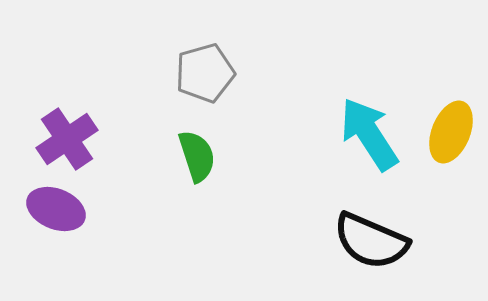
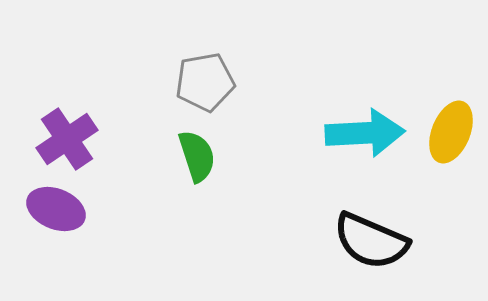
gray pentagon: moved 9 px down; rotated 6 degrees clockwise
cyan arrow: moved 4 px left, 1 px up; rotated 120 degrees clockwise
